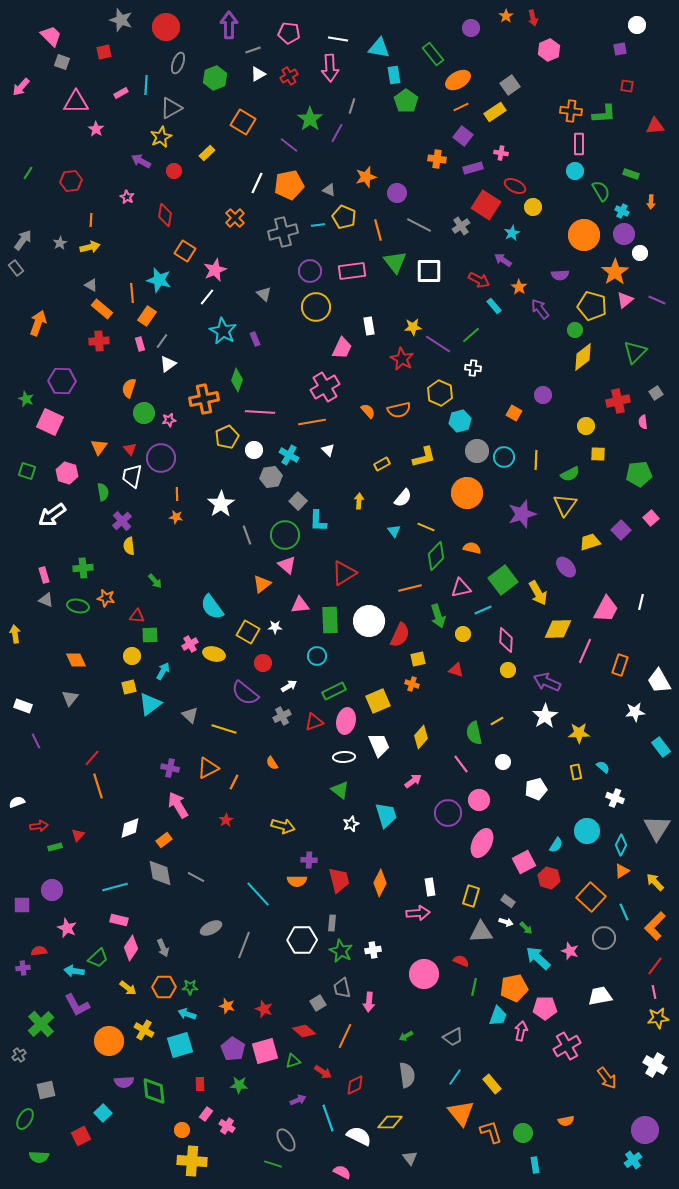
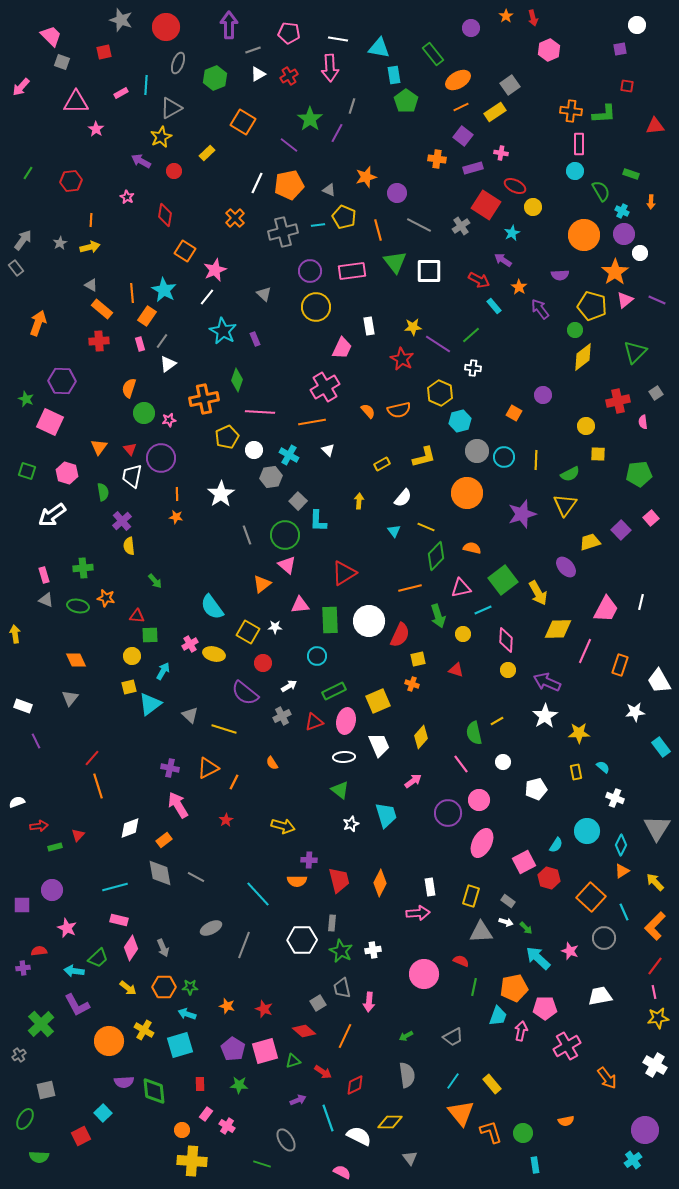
cyan star at (159, 280): moved 5 px right, 10 px down; rotated 15 degrees clockwise
white star at (221, 504): moved 10 px up
cyan line at (455, 1077): moved 2 px left, 4 px down
green line at (273, 1164): moved 11 px left
